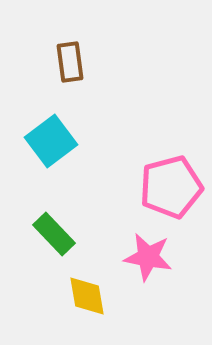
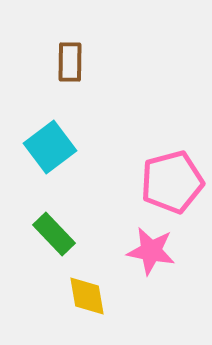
brown rectangle: rotated 9 degrees clockwise
cyan square: moved 1 px left, 6 px down
pink pentagon: moved 1 px right, 5 px up
pink star: moved 3 px right, 6 px up
